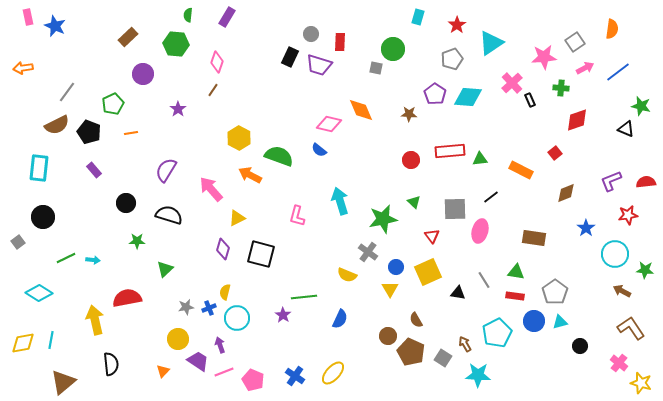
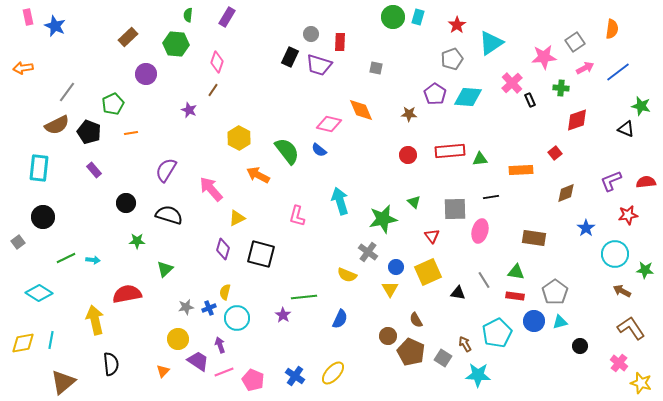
green circle at (393, 49): moved 32 px up
purple circle at (143, 74): moved 3 px right
purple star at (178, 109): moved 11 px right, 1 px down; rotated 14 degrees counterclockwise
green semicircle at (279, 156): moved 8 px right, 5 px up; rotated 32 degrees clockwise
red circle at (411, 160): moved 3 px left, 5 px up
orange rectangle at (521, 170): rotated 30 degrees counterclockwise
orange arrow at (250, 175): moved 8 px right
black line at (491, 197): rotated 28 degrees clockwise
red semicircle at (127, 298): moved 4 px up
